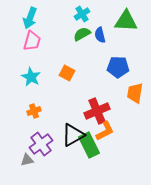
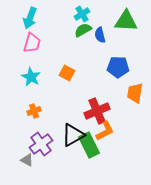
green semicircle: moved 1 px right, 4 px up
pink trapezoid: moved 2 px down
gray triangle: rotated 40 degrees clockwise
